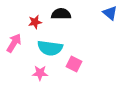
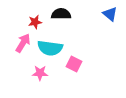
blue triangle: moved 1 px down
pink arrow: moved 9 px right
